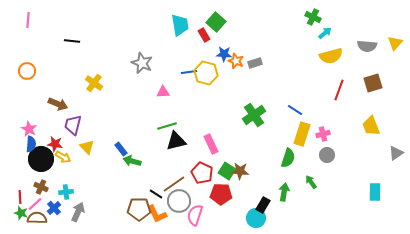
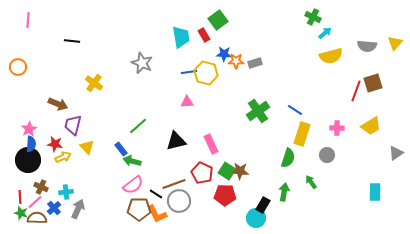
green square at (216, 22): moved 2 px right, 2 px up; rotated 12 degrees clockwise
cyan trapezoid at (180, 25): moved 1 px right, 12 px down
orange star at (236, 61): rotated 21 degrees counterclockwise
orange circle at (27, 71): moved 9 px left, 4 px up
red line at (339, 90): moved 17 px right, 1 px down
pink triangle at (163, 92): moved 24 px right, 10 px down
green cross at (254, 115): moved 4 px right, 4 px up
green line at (167, 126): moved 29 px left; rotated 24 degrees counterclockwise
yellow trapezoid at (371, 126): rotated 100 degrees counterclockwise
pink star at (29, 129): rotated 14 degrees clockwise
pink cross at (323, 134): moved 14 px right, 6 px up; rotated 16 degrees clockwise
yellow arrow at (63, 157): rotated 56 degrees counterclockwise
black circle at (41, 159): moved 13 px left, 1 px down
brown line at (174, 184): rotated 15 degrees clockwise
red pentagon at (221, 194): moved 4 px right, 1 px down
pink line at (35, 204): moved 2 px up
gray arrow at (78, 212): moved 3 px up
pink semicircle at (195, 215): moved 62 px left, 30 px up; rotated 145 degrees counterclockwise
